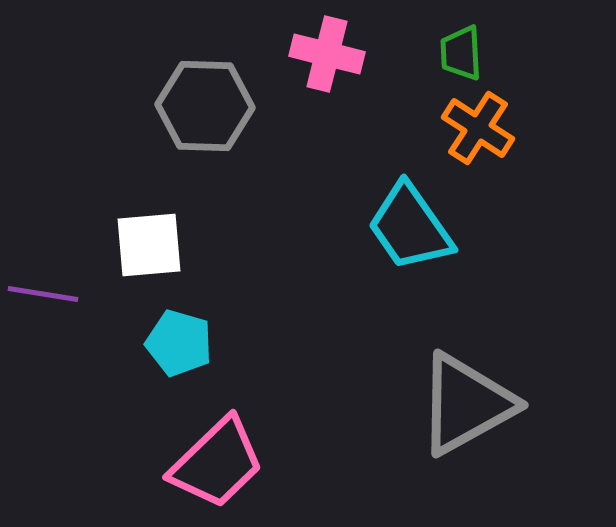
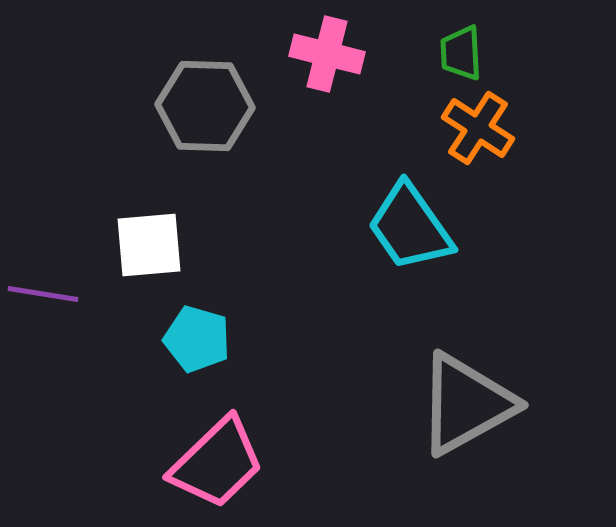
cyan pentagon: moved 18 px right, 4 px up
